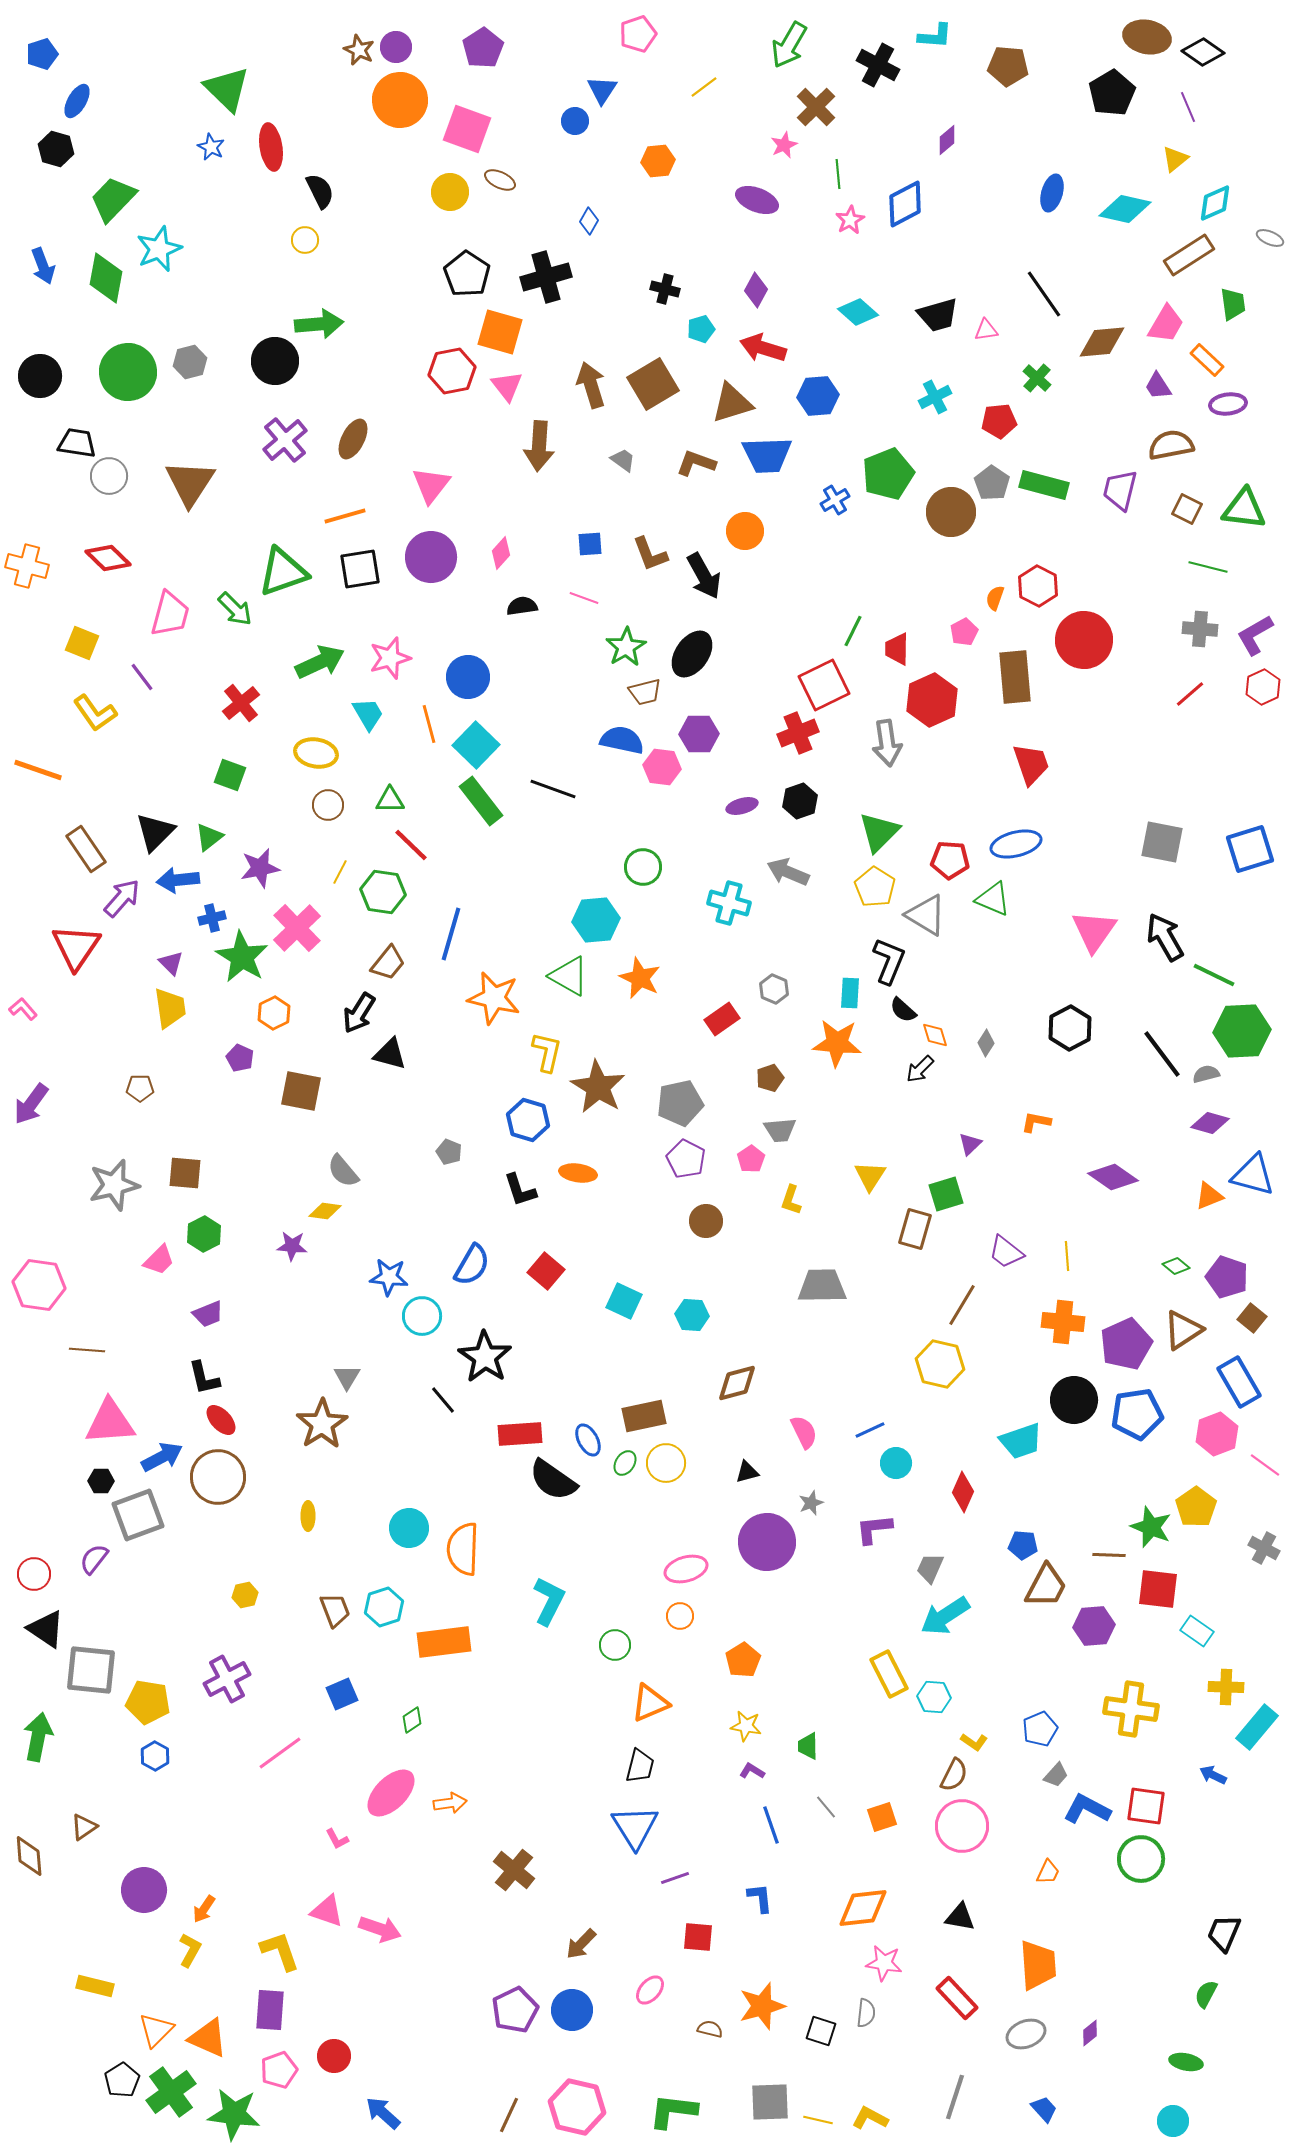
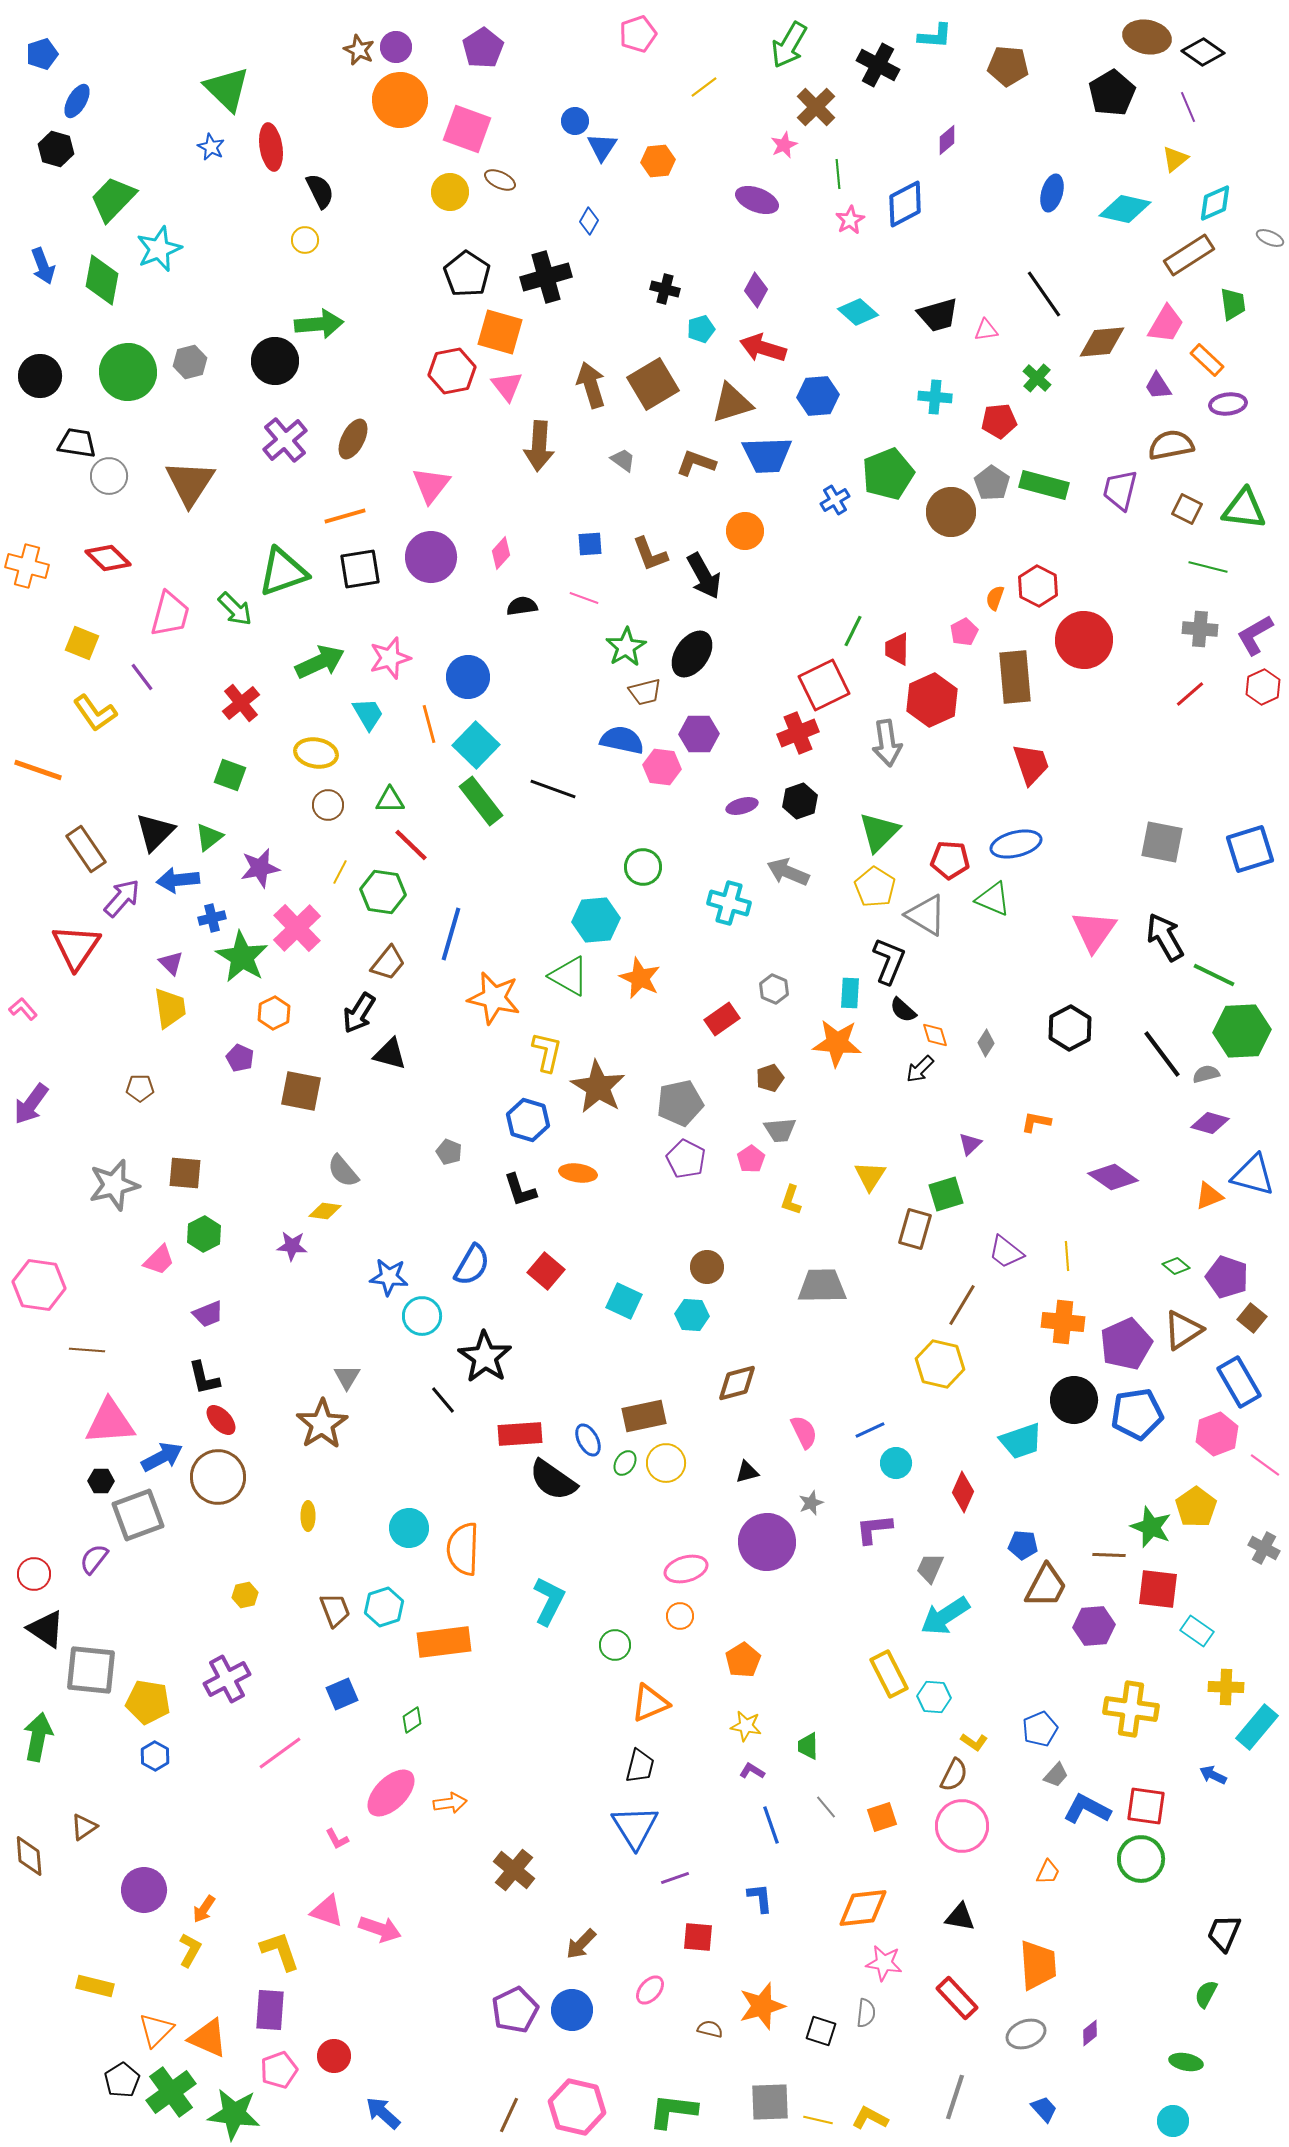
blue triangle at (602, 90): moved 57 px down
green diamond at (106, 278): moved 4 px left, 2 px down
cyan cross at (935, 397): rotated 32 degrees clockwise
brown circle at (706, 1221): moved 1 px right, 46 px down
